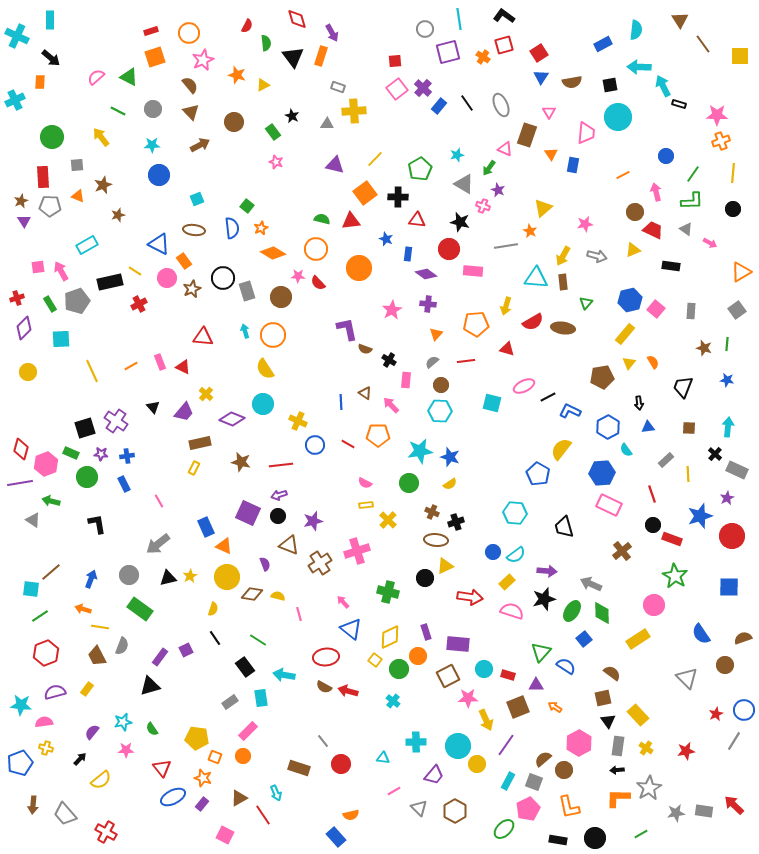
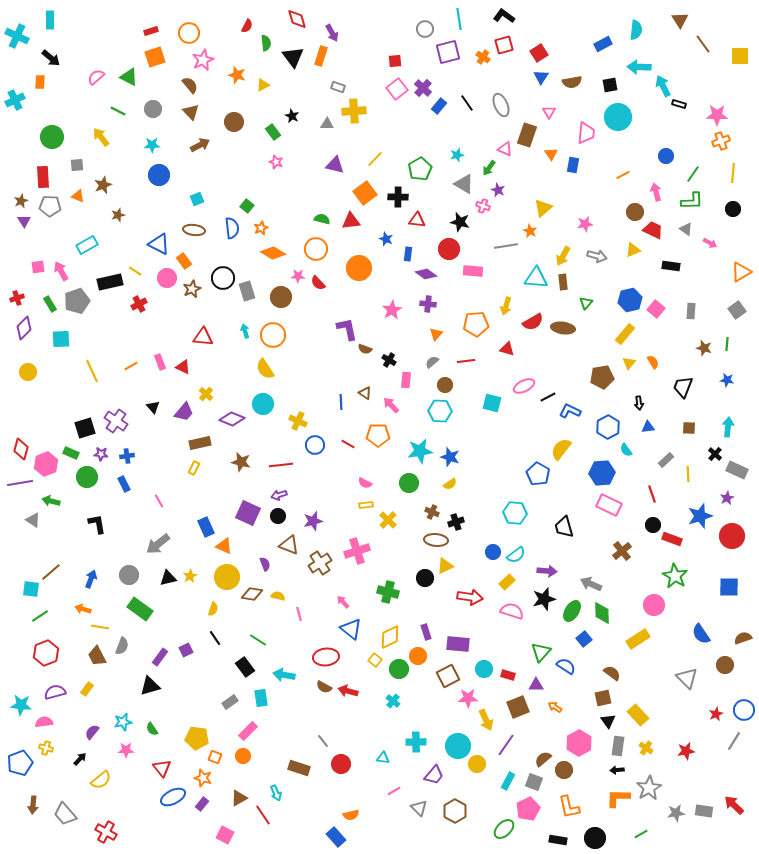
brown circle at (441, 385): moved 4 px right
